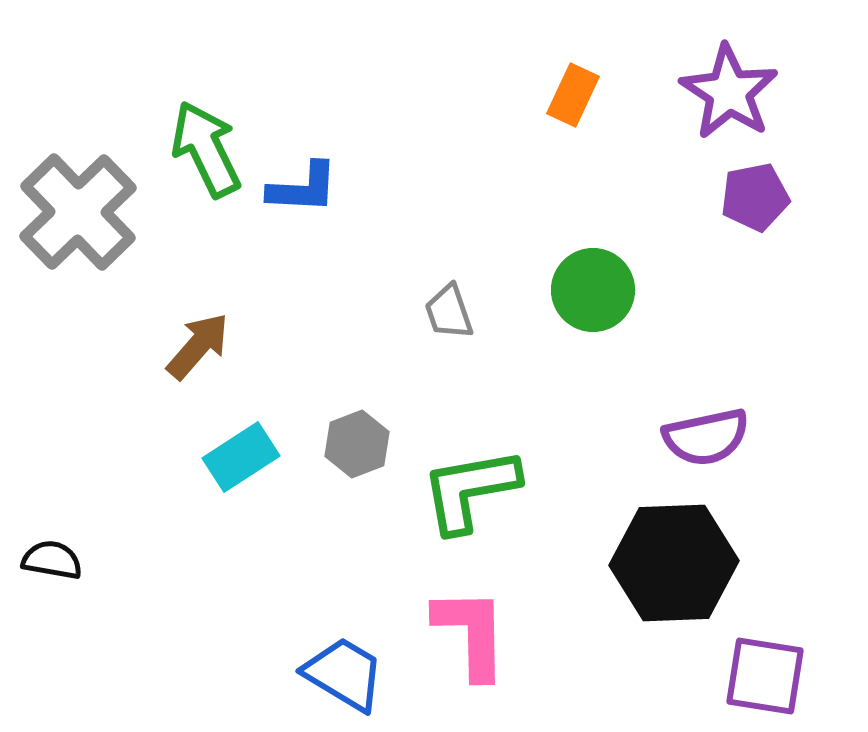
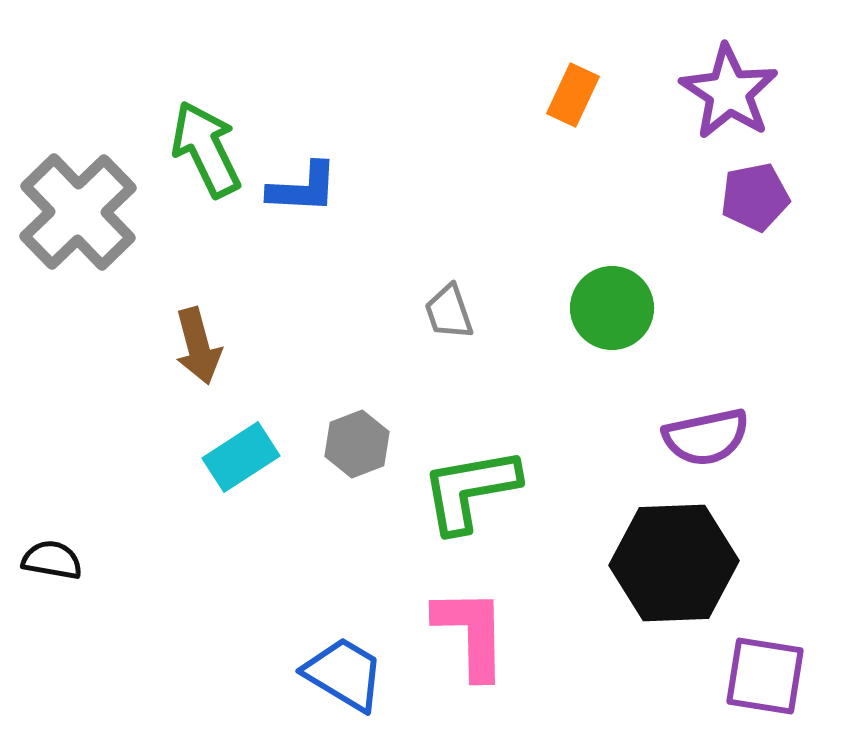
green circle: moved 19 px right, 18 px down
brown arrow: rotated 124 degrees clockwise
